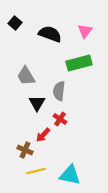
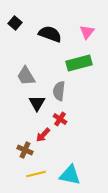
pink triangle: moved 2 px right, 1 px down
yellow line: moved 3 px down
